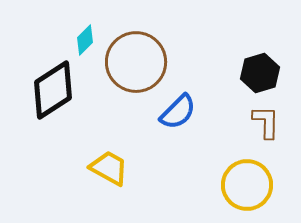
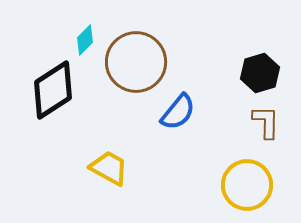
blue semicircle: rotated 6 degrees counterclockwise
